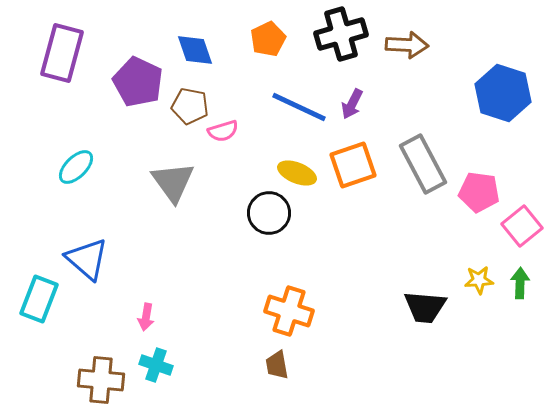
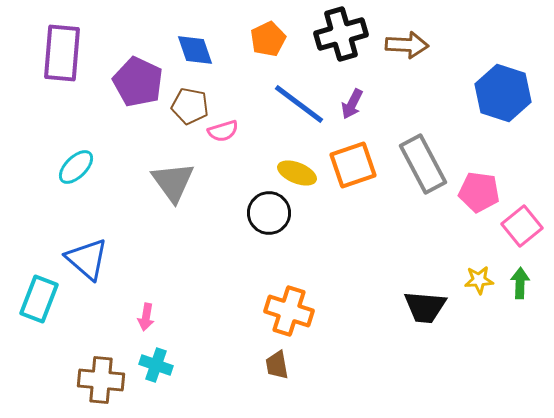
purple rectangle: rotated 10 degrees counterclockwise
blue line: moved 3 px up; rotated 12 degrees clockwise
